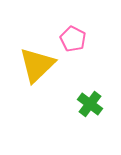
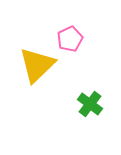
pink pentagon: moved 3 px left; rotated 20 degrees clockwise
